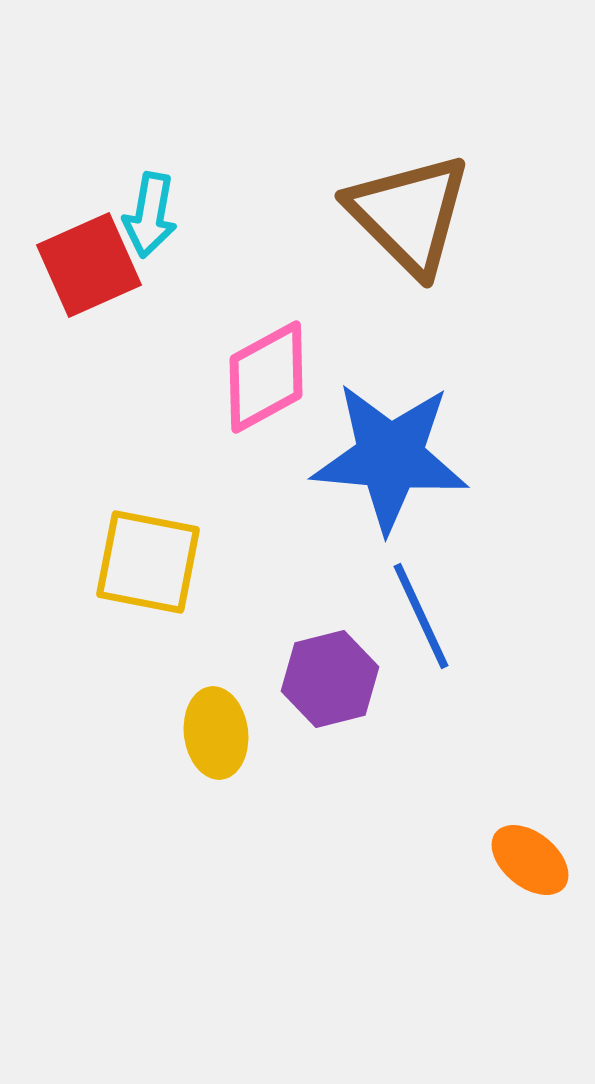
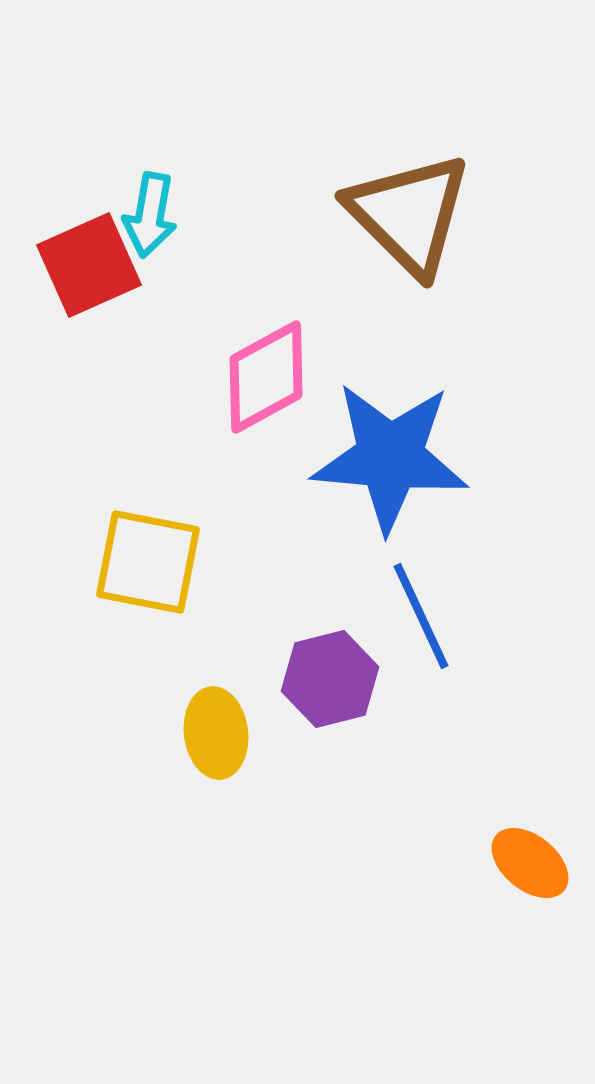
orange ellipse: moved 3 px down
